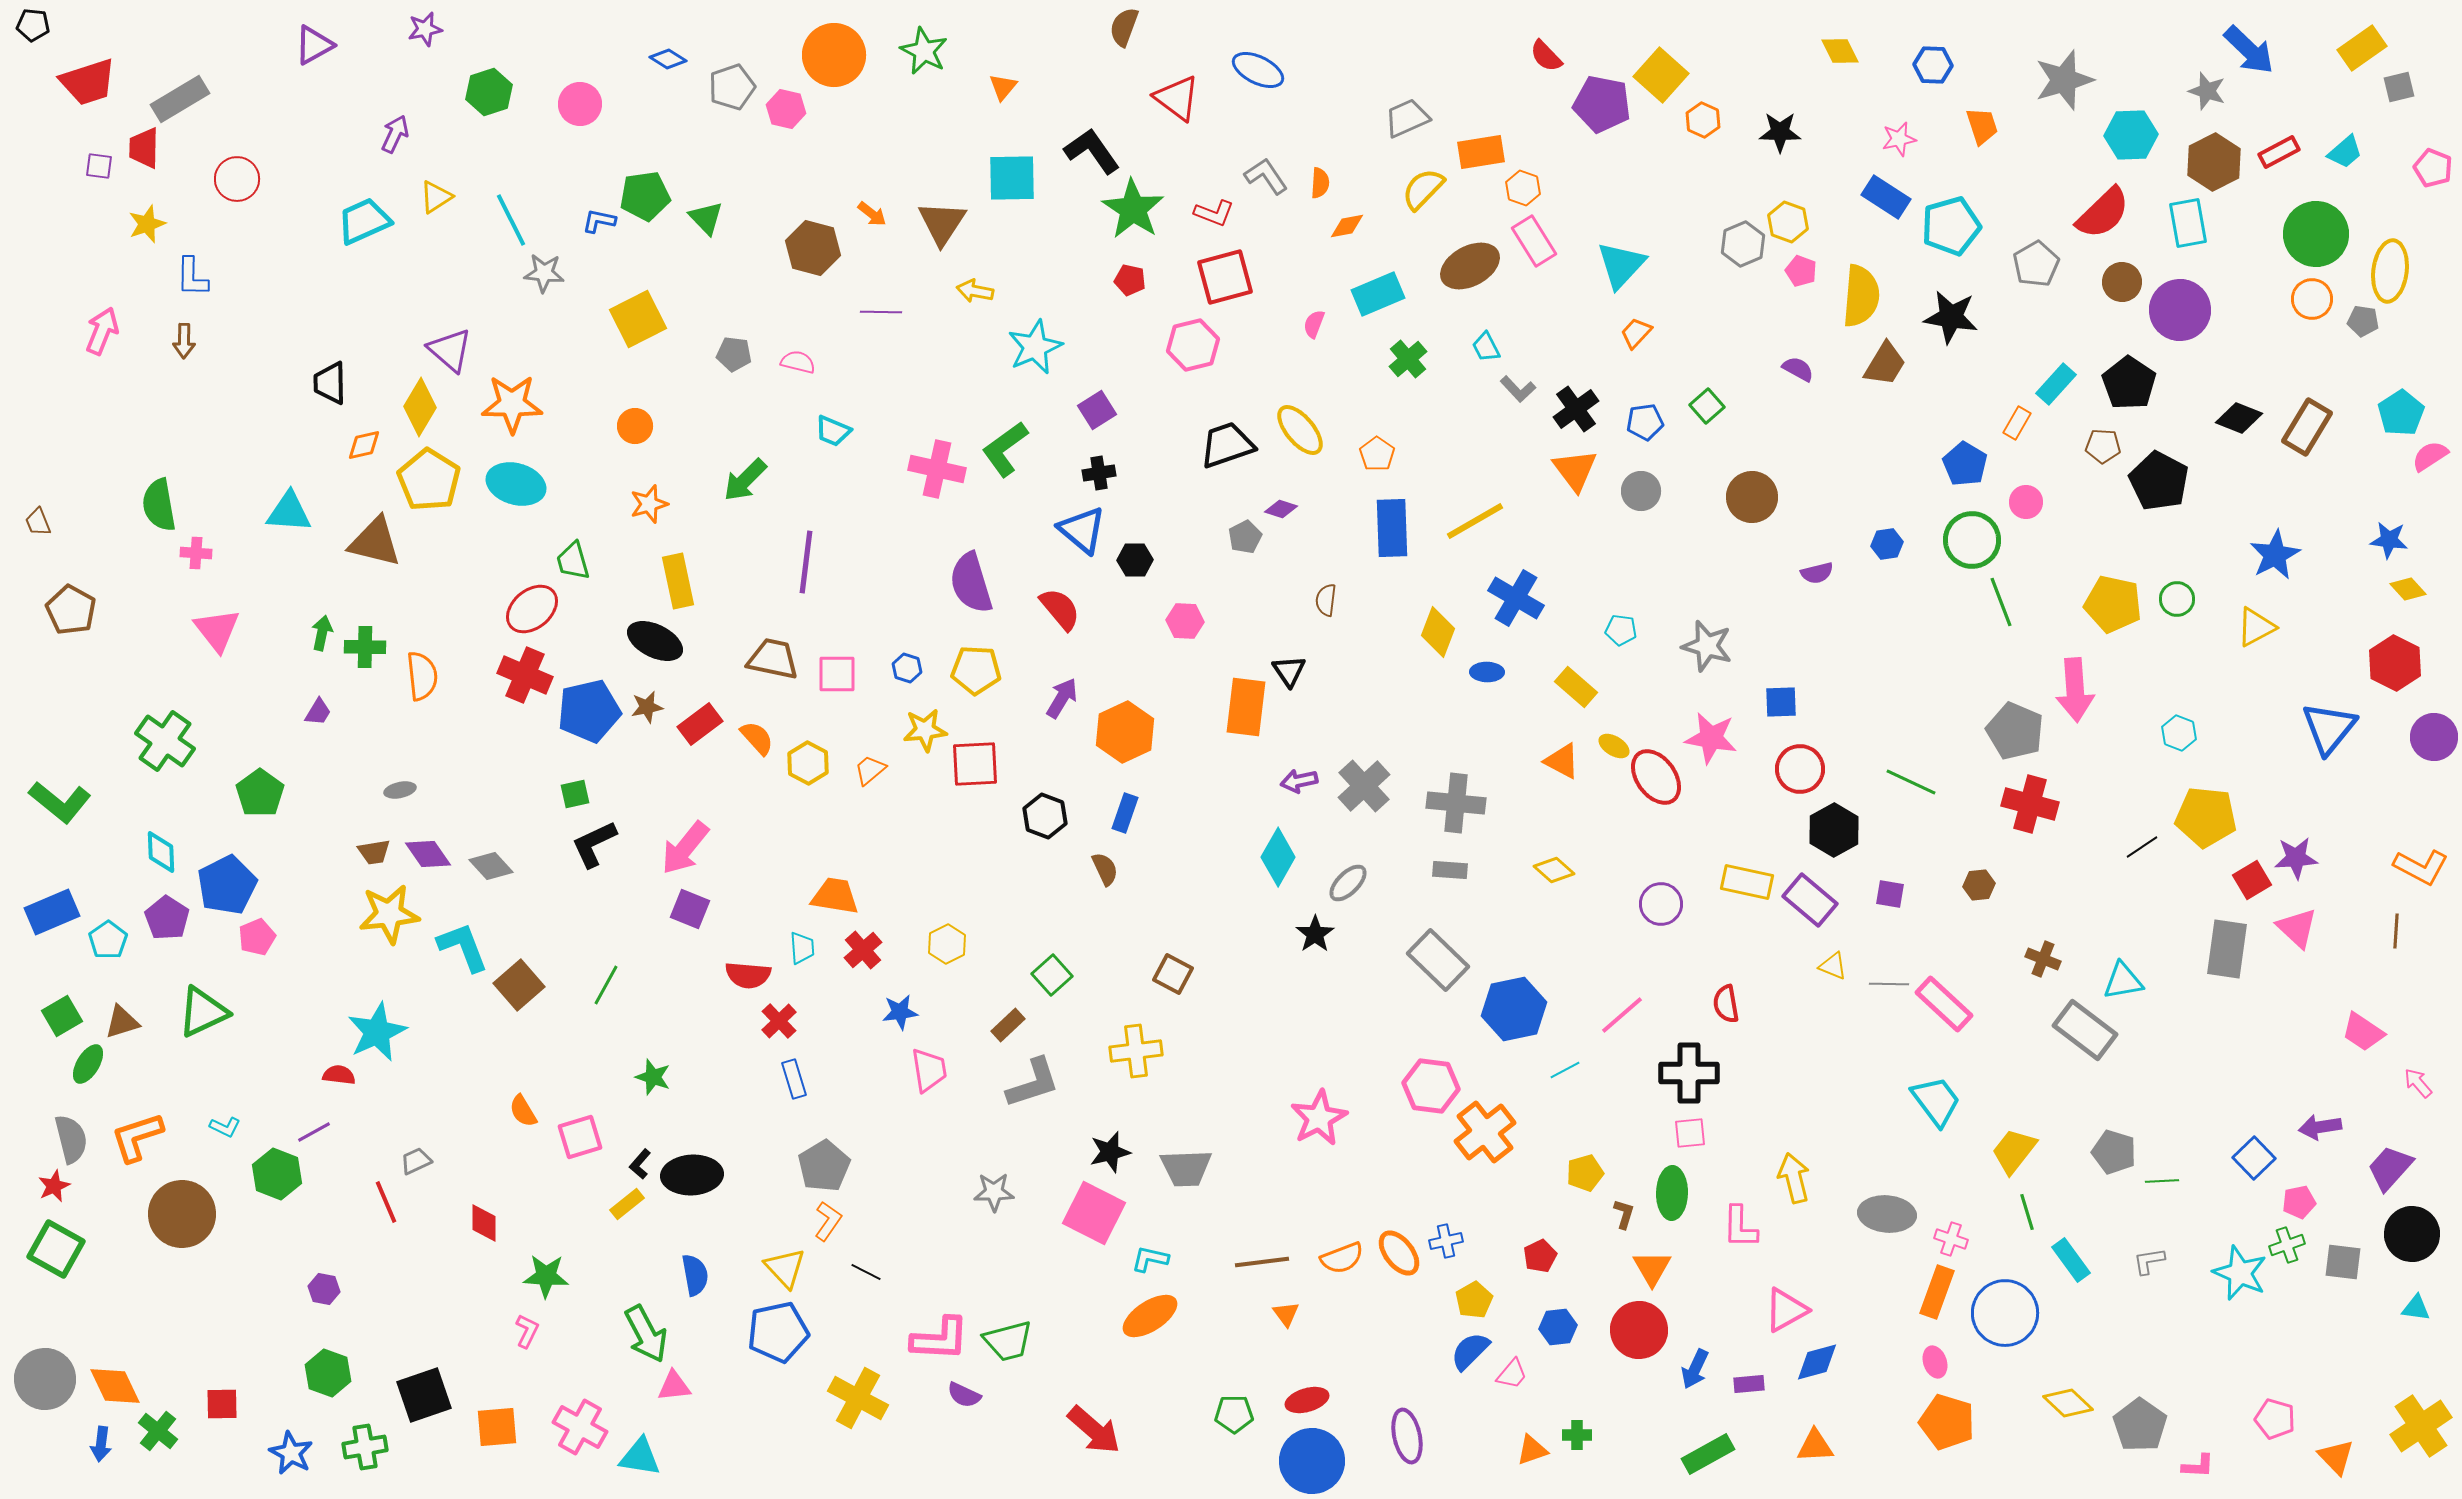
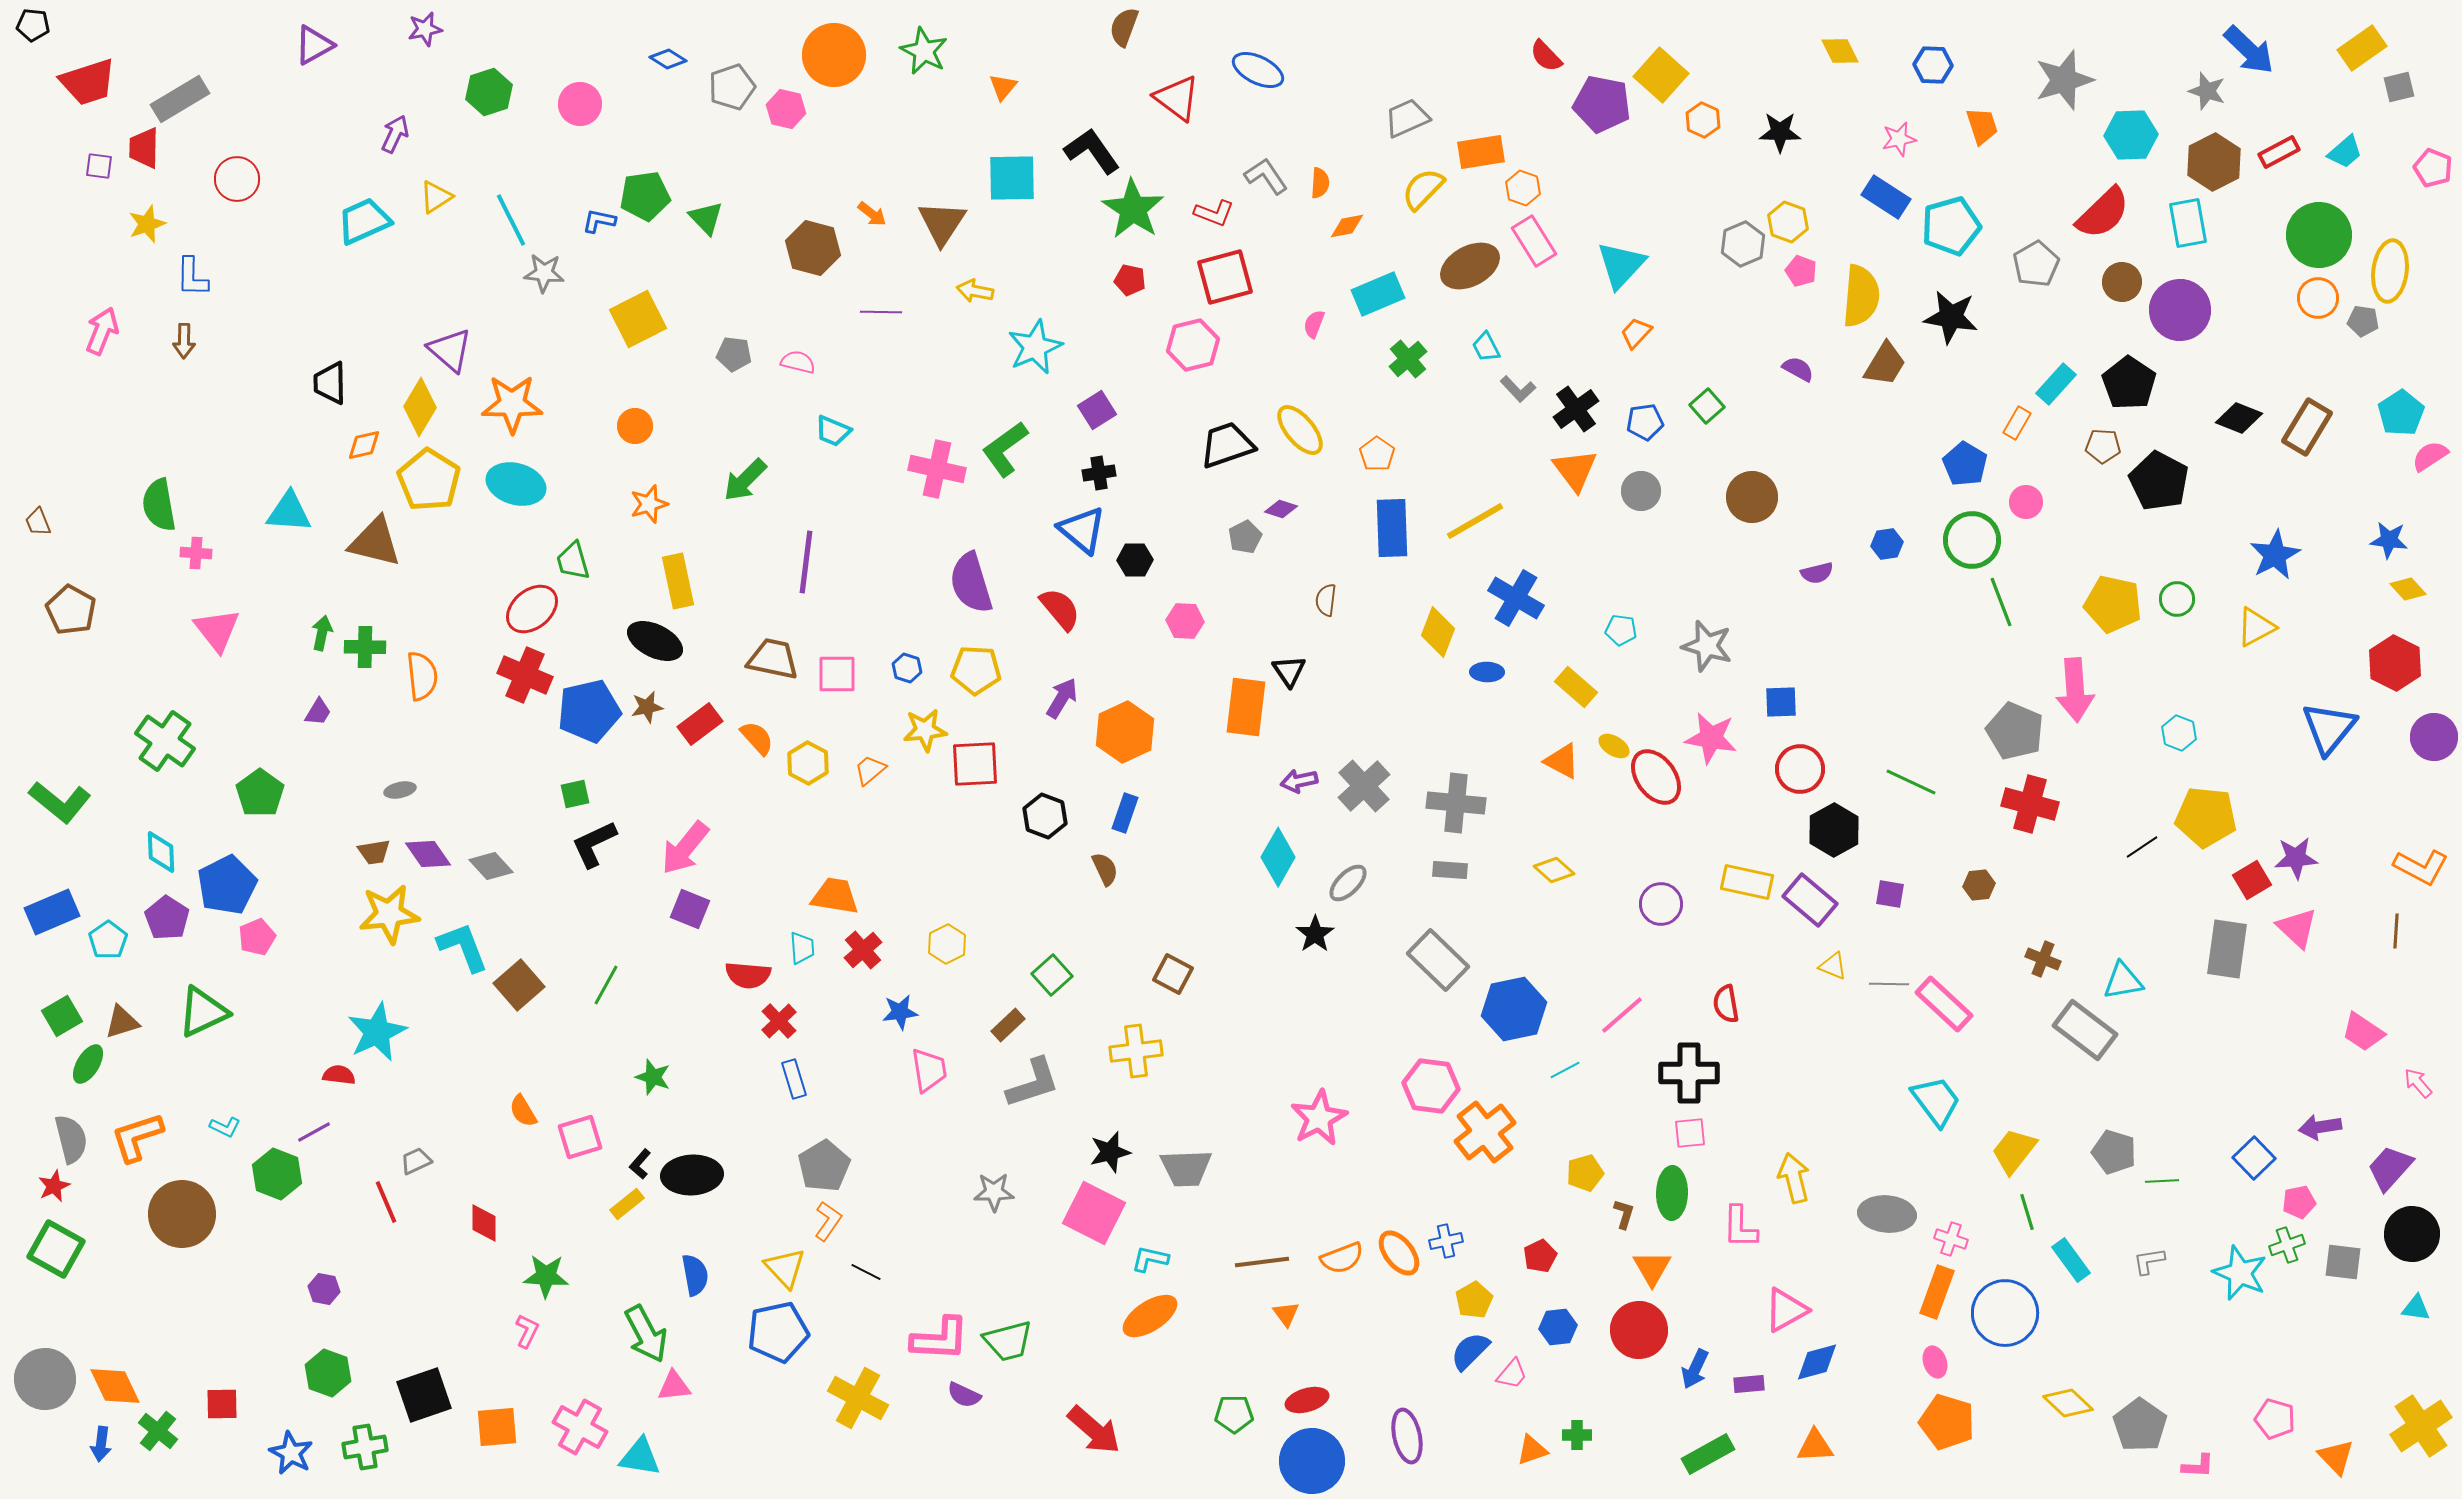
green circle at (2316, 234): moved 3 px right, 1 px down
orange circle at (2312, 299): moved 6 px right, 1 px up
